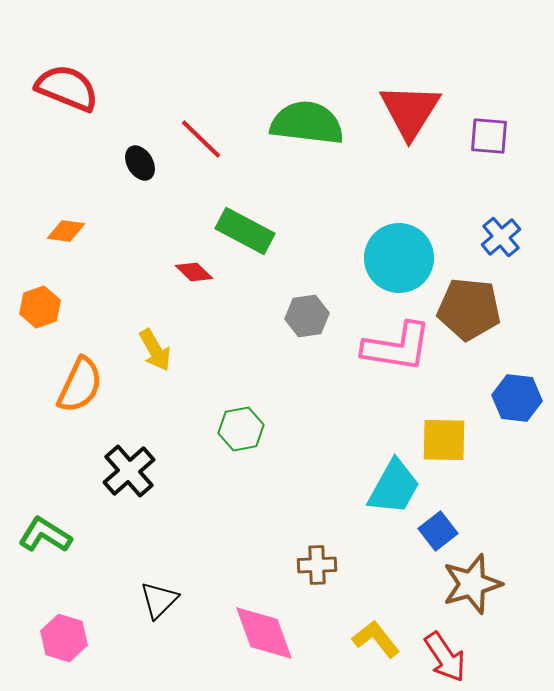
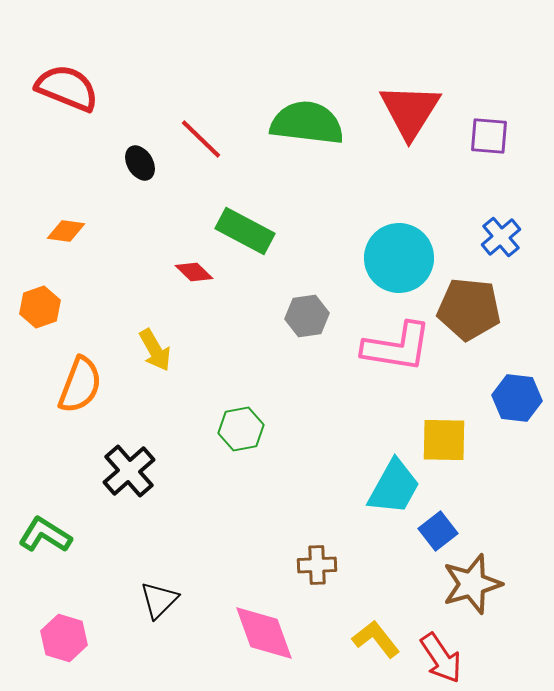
orange semicircle: rotated 4 degrees counterclockwise
red arrow: moved 4 px left, 1 px down
